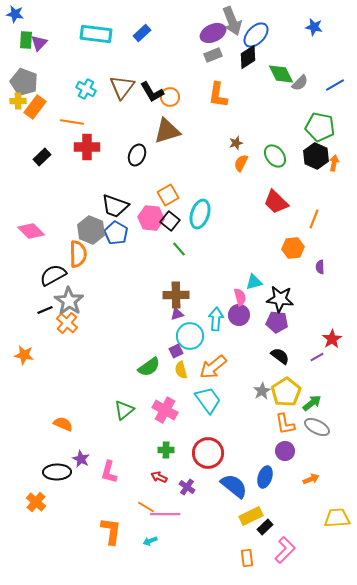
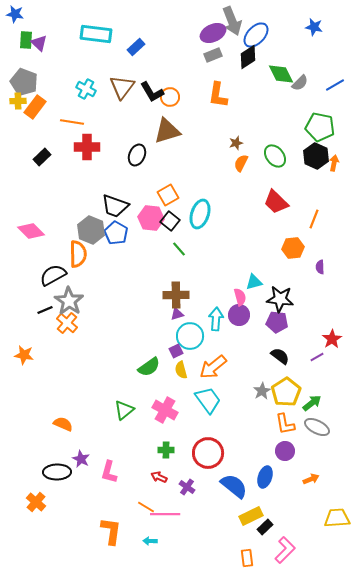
blue rectangle at (142, 33): moved 6 px left, 14 px down
purple triangle at (39, 43): rotated 30 degrees counterclockwise
cyan arrow at (150, 541): rotated 24 degrees clockwise
